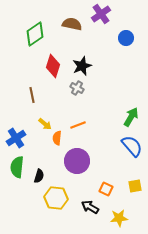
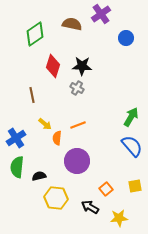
black star: rotated 24 degrees clockwise
black semicircle: rotated 120 degrees counterclockwise
orange square: rotated 24 degrees clockwise
